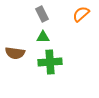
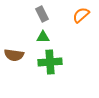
orange semicircle: moved 1 px down
brown semicircle: moved 1 px left, 2 px down
